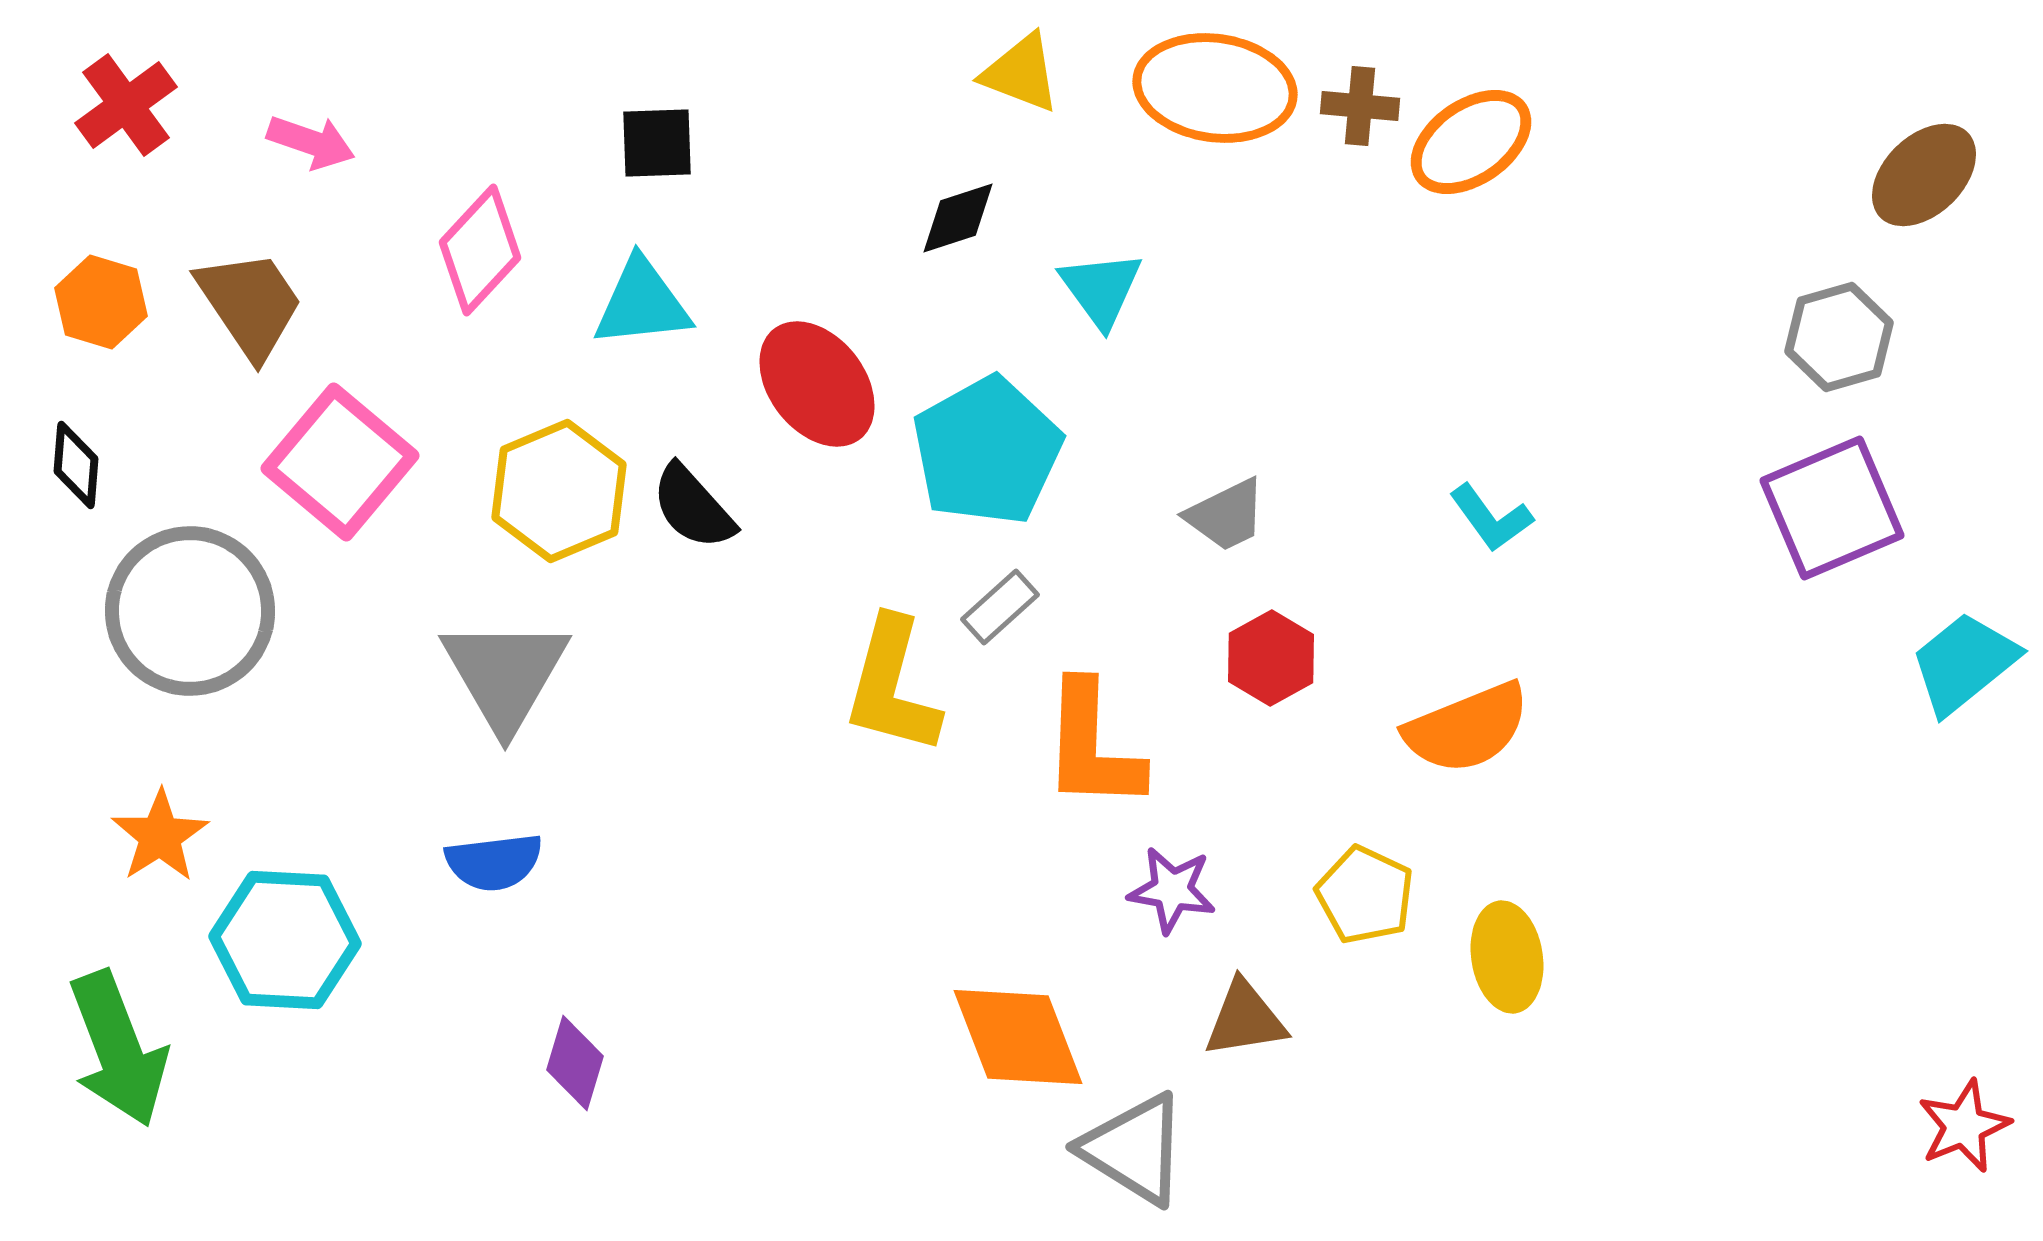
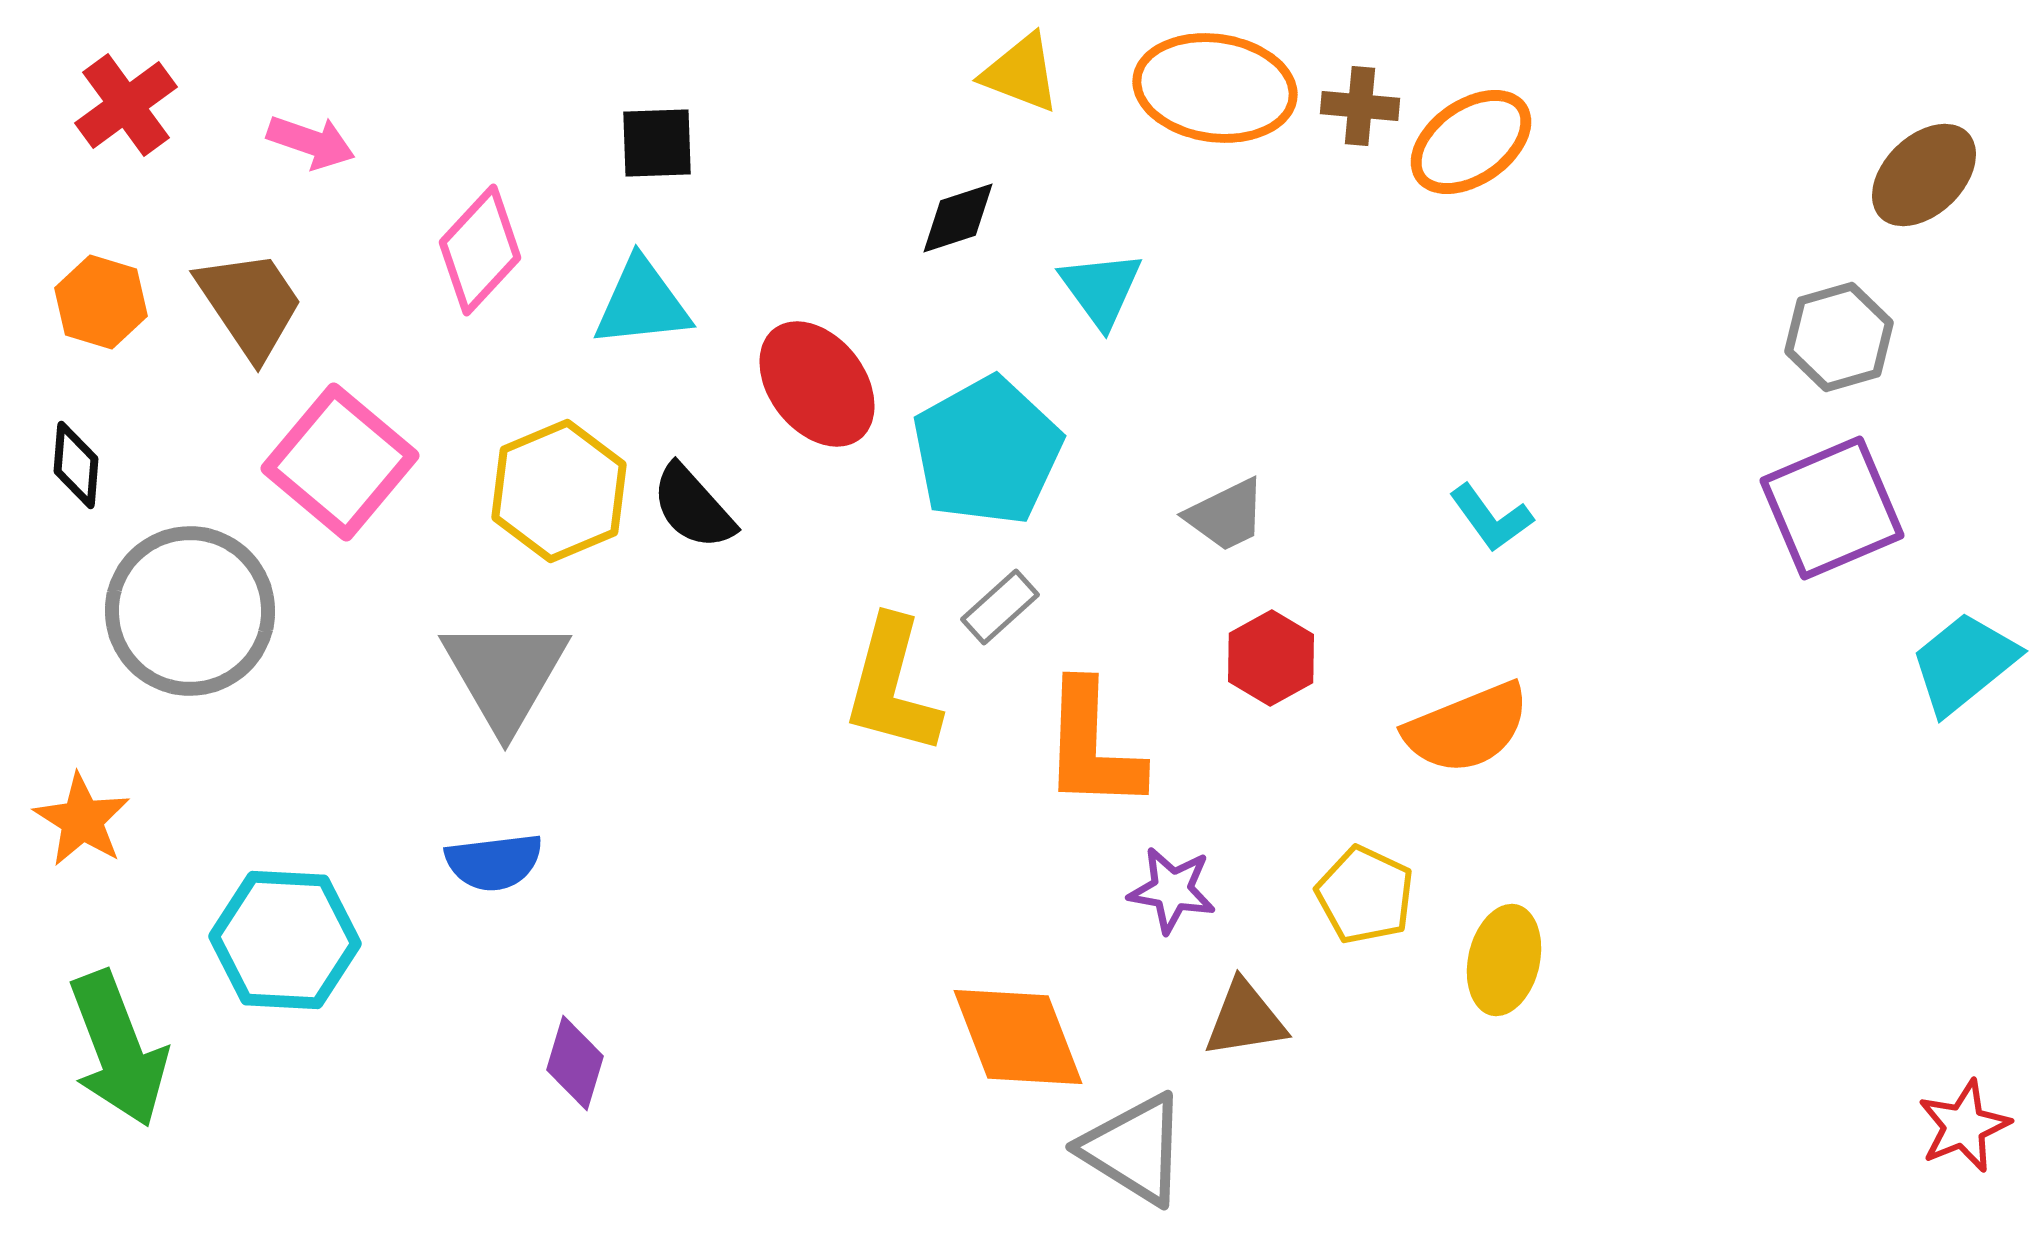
orange star at (160, 836): moved 78 px left, 16 px up; rotated 8 degrees counterclockwise
yellow ellipse at (1507, 957): moved 3 px left, 3 px down; rotated 22 degrees clockwise
